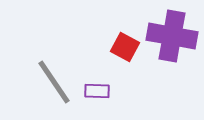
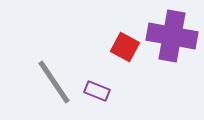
purple rectangle: rotated 20 degrees clockwise
